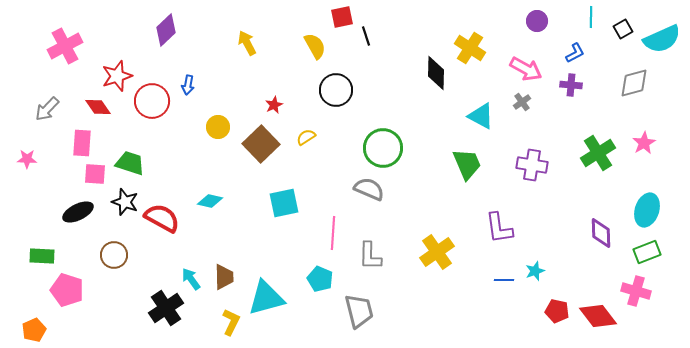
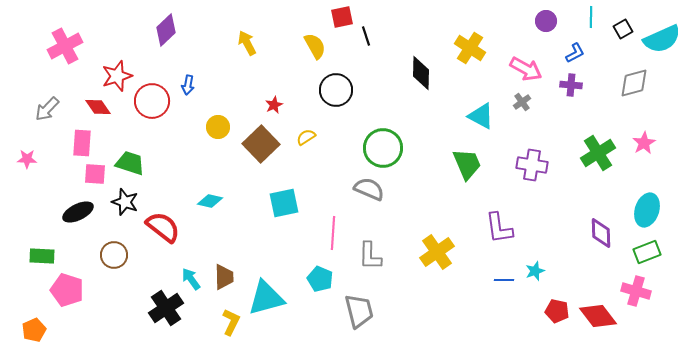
purple circle at (537, 21): moved 9 px right
black diamond at (436, 73): moved 15 px left
red semicircle at (162, 218): moved 1 px right, 9 px down; rotated 9 degrees clockwise
